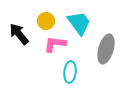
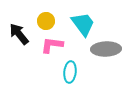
cyan trapezoid: moved 4 px right, 1 px down
pink L-shape: moved 3 px left, 1 px down
gray ellipse: rotated 72 degrees clockwise
